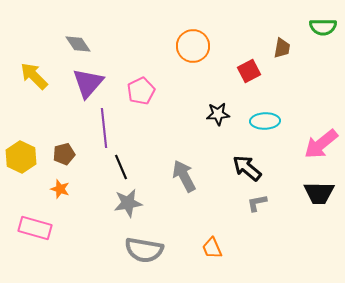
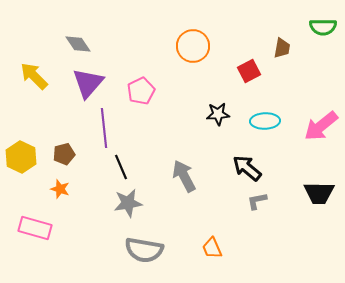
pink arrow: moved 18 px up
gray L-shape: moved 2 px up
